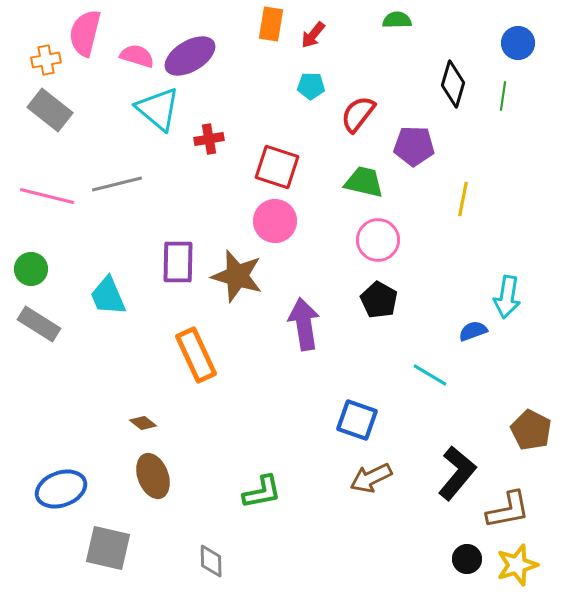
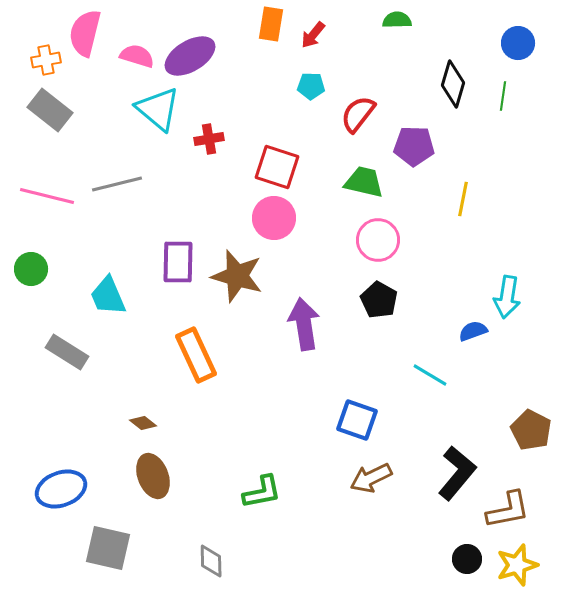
pink circle at (275, 221): moved 1 px left, 3 px up
gray rectangle at (39, 324): moved 28 px right, 28 px down
